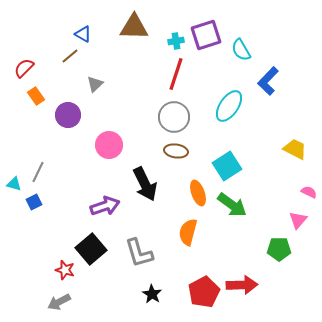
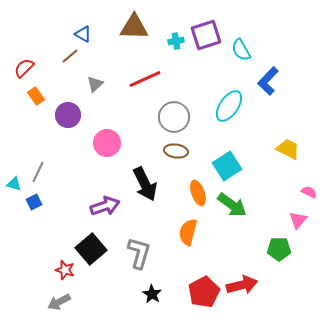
red line: moved 31 px left, 5 px down; rotated 48 degrees clockwise
pink circle: moved 2 px left, 2 px up
yellow trapezoid: moved 7 px left
gray L-shape: rotated 148 degrees counterclockwise
red arrow: rotated 12 degrees counterclockwise
